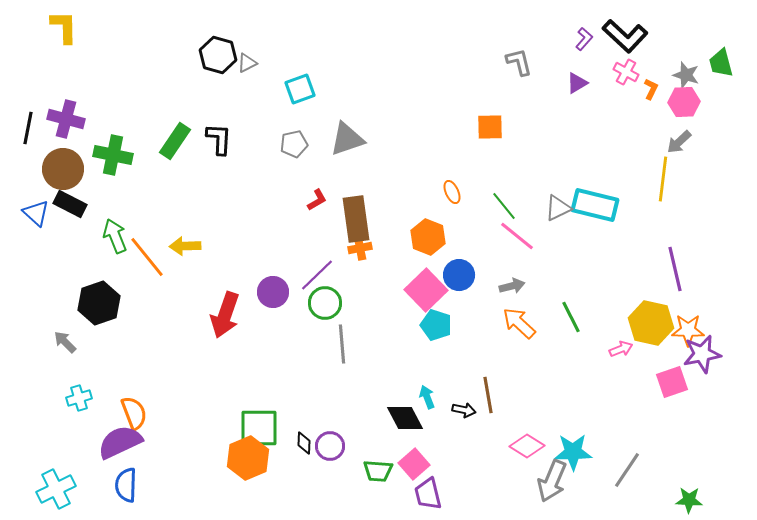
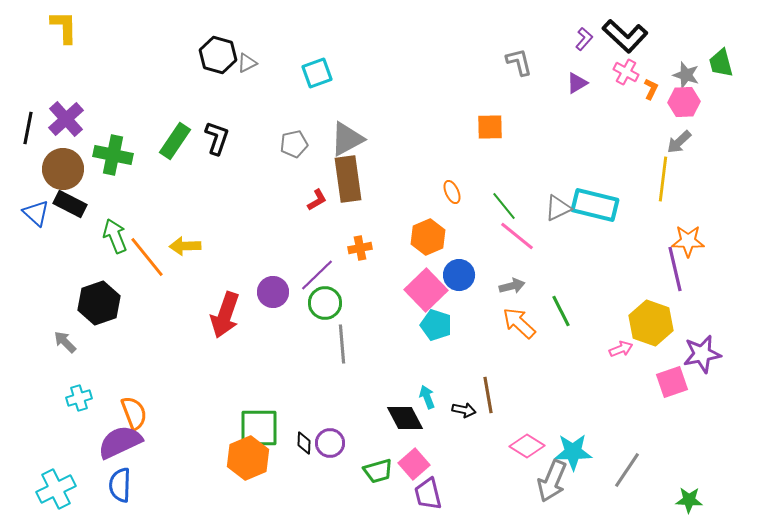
cyan square at (300, 89): moved 17 px right, 16 px up
purple cross at (66, 119): rotated 33 degrees clockwise
black L-shape at (219, 139): moved 2 px left, 1 px up; rotated 16 degrees clockwise
gray triangle at (347, 139): rotated 9 degrees counterclockwise
brown rectangle at (356, 219): moved 8 px left, 40 px up
orange hexagon at (428, 237): rotated 16 degrees clockwise
green line at (571, 317): moved 10 px left, 6 px up
yellow hexagon at (651, 323): rotated 6 degrees clockwise
orange star at (688, 330): moved 89 px up
purple circle at (330, 446): moved 3 px up
green trapezoid at (378, 471): rotated 20 degrees counterclockwise
blue semicircle at (126, 485): moved 6 px left
